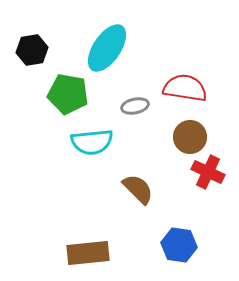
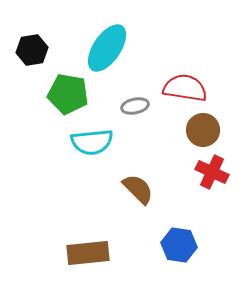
brown circle: moved 13 px right, 7 px up
red cross: moved 4 px right
